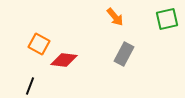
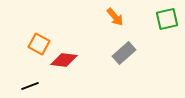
gray rectangle: moved 1 px up; rotated 20 degrees clockwise
black line: rotated 48 degrees clockwise
